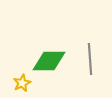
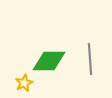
yellow star: moved 2 px right
